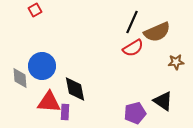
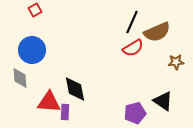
blue circle: moved 10 px left, 16 px up
